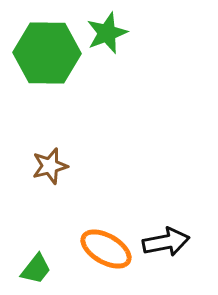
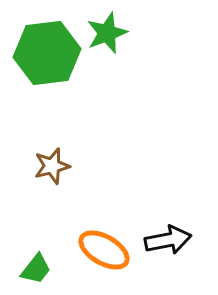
green hexagon: rotated 8 degrees counterclockwise
brown star: moved 2 px right
black arrow: moved 2 px right, 2 px up
orange ellipse: moved 2 px left, 1 px down
